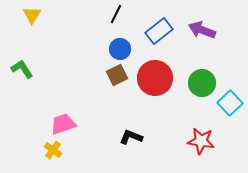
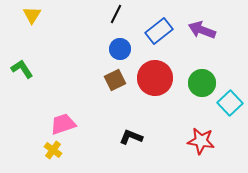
brown square: moved 2 px left, 5 px down
